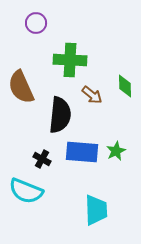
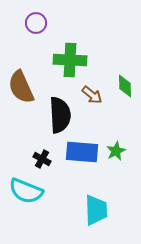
black semicircle: rotated 9 degrees counterclockwise
